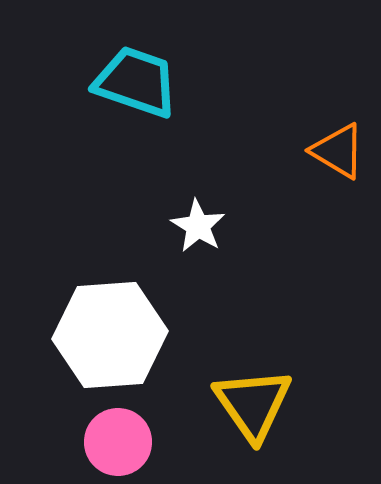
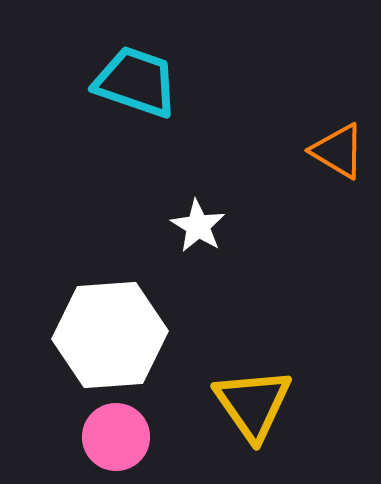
pink circle: moved 2 px left, 5 px up
